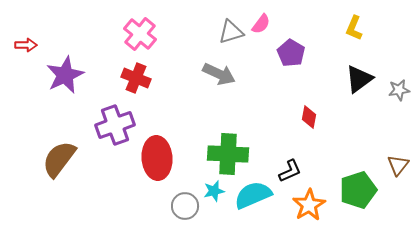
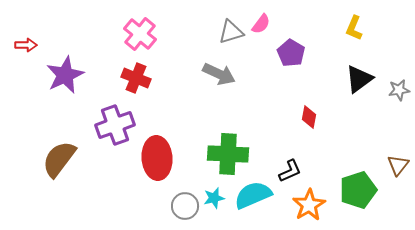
cyan star: moved 7 px down
